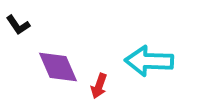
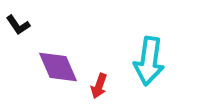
cyan arrow: rotated 84 degrees counterclockwise
